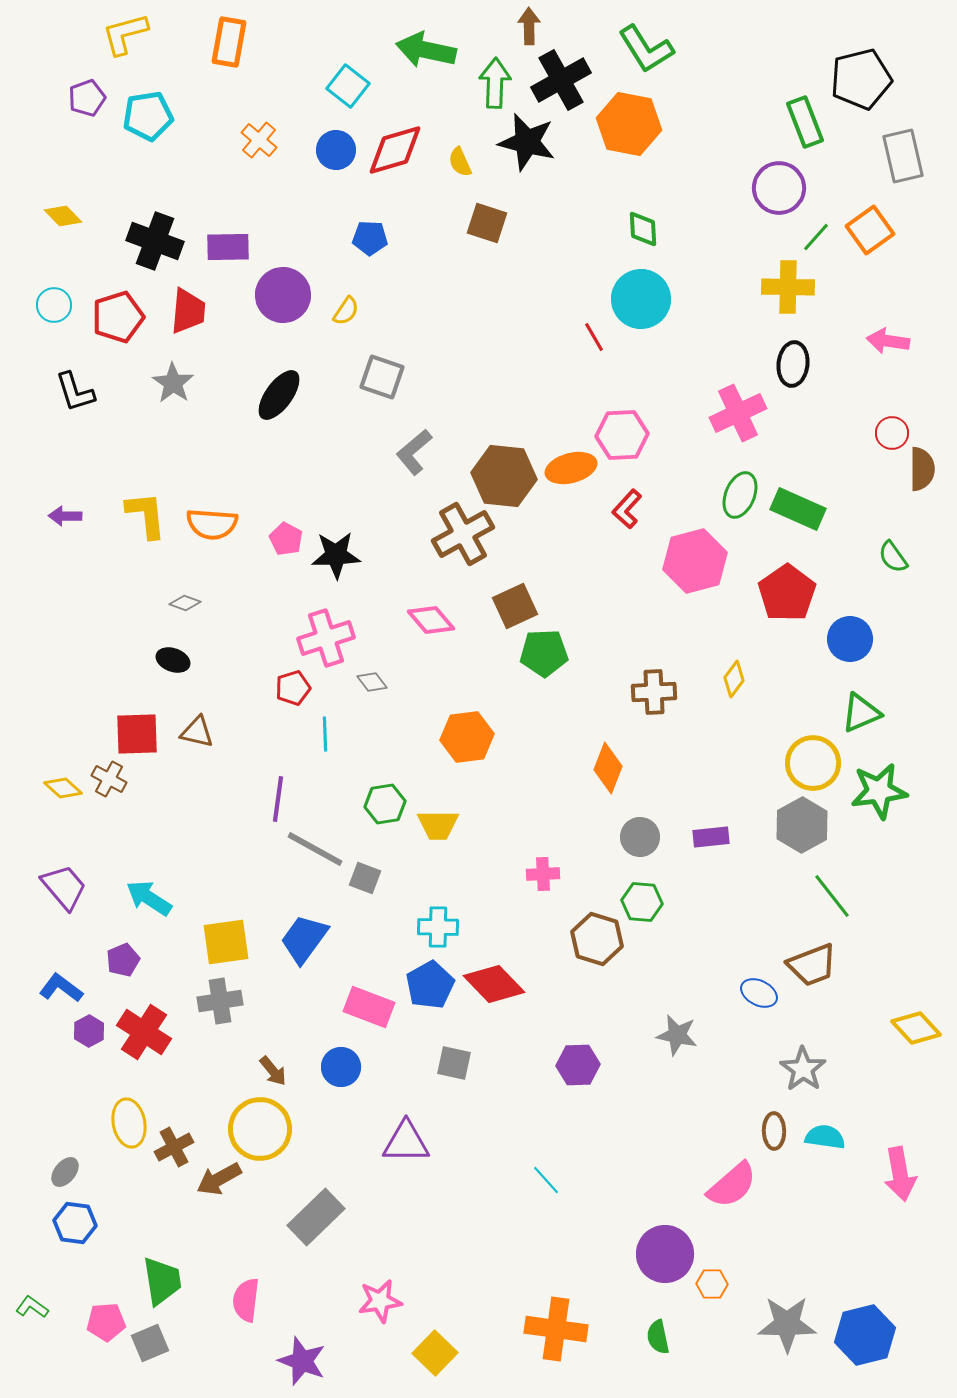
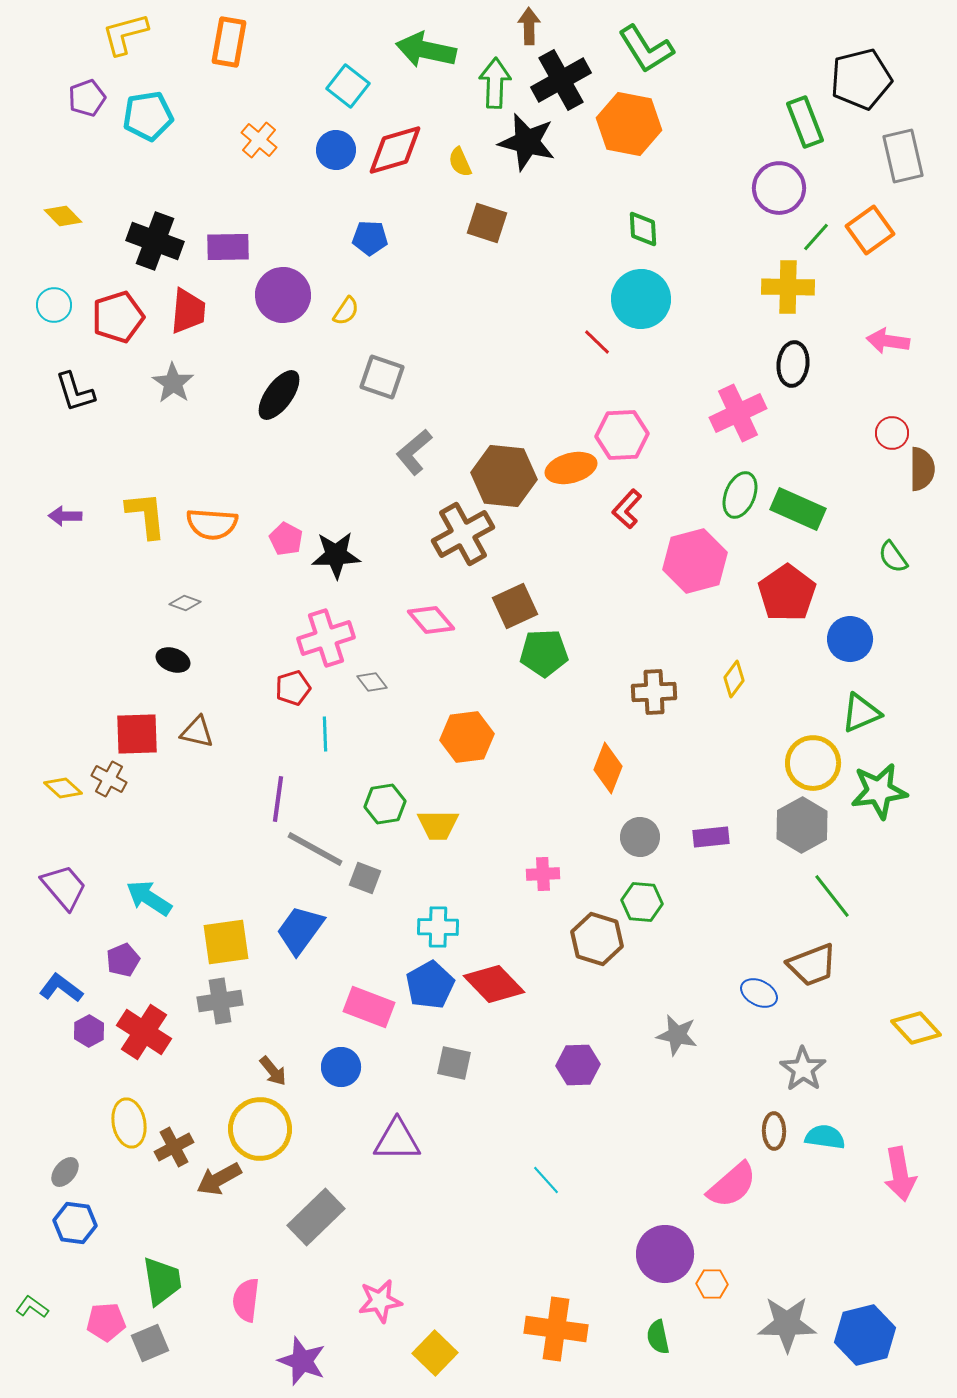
red line at (594, 337): moved 3 px right, 5 px down; rotated 16 degrees counterclockwise
blue trapezoid at (304, 939): moved 4 px left, 9 px up
purple triangle at (406, 1142): moved 9 px left, 2 px up
